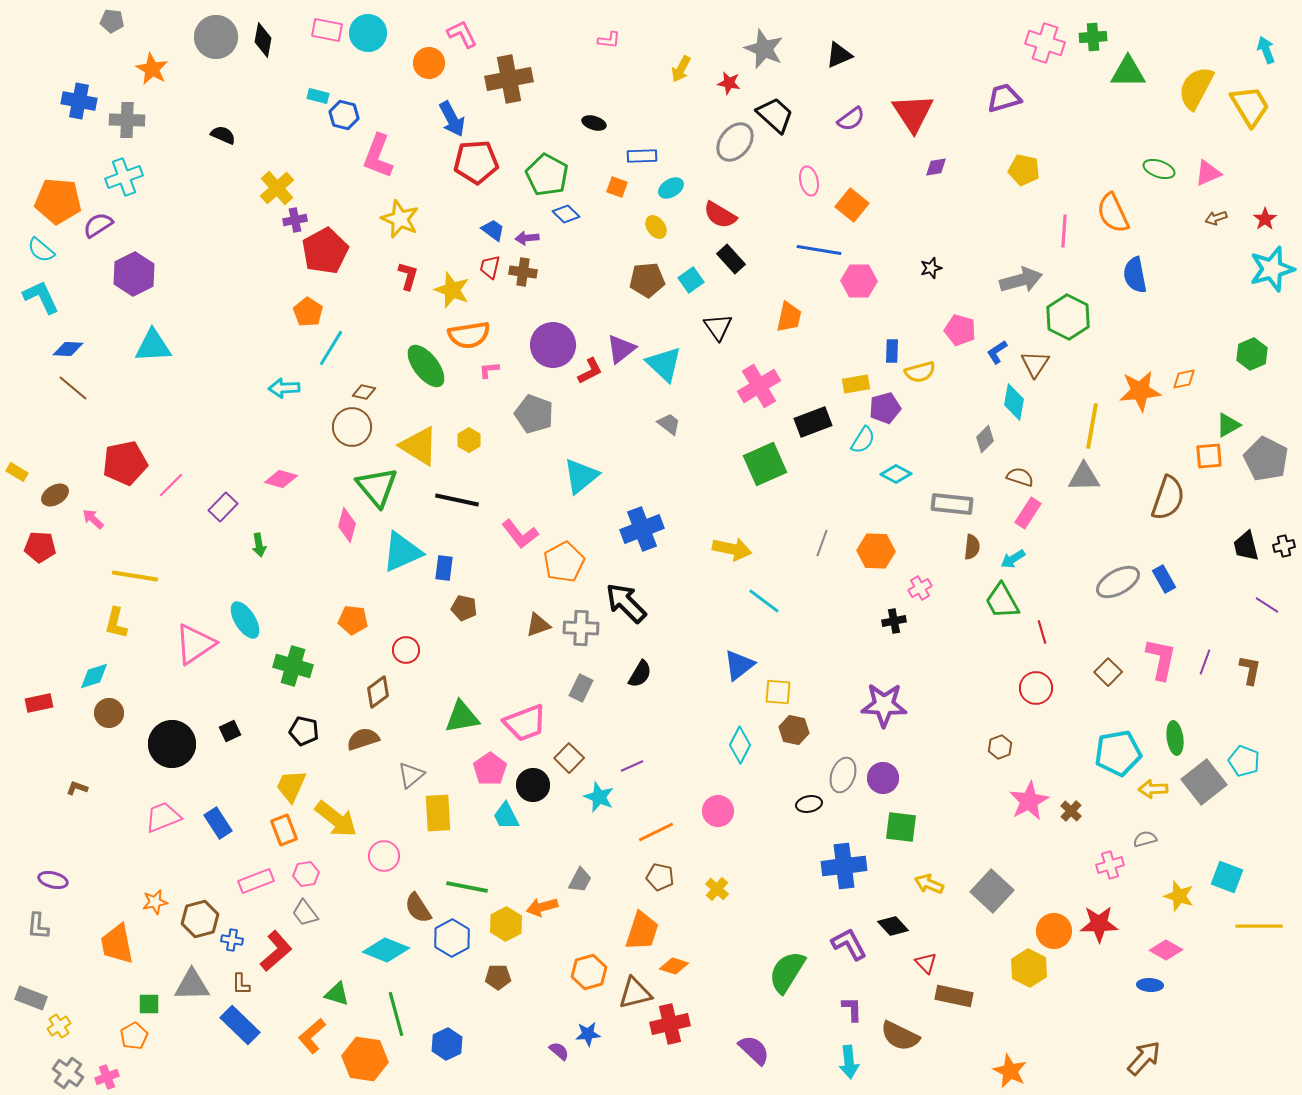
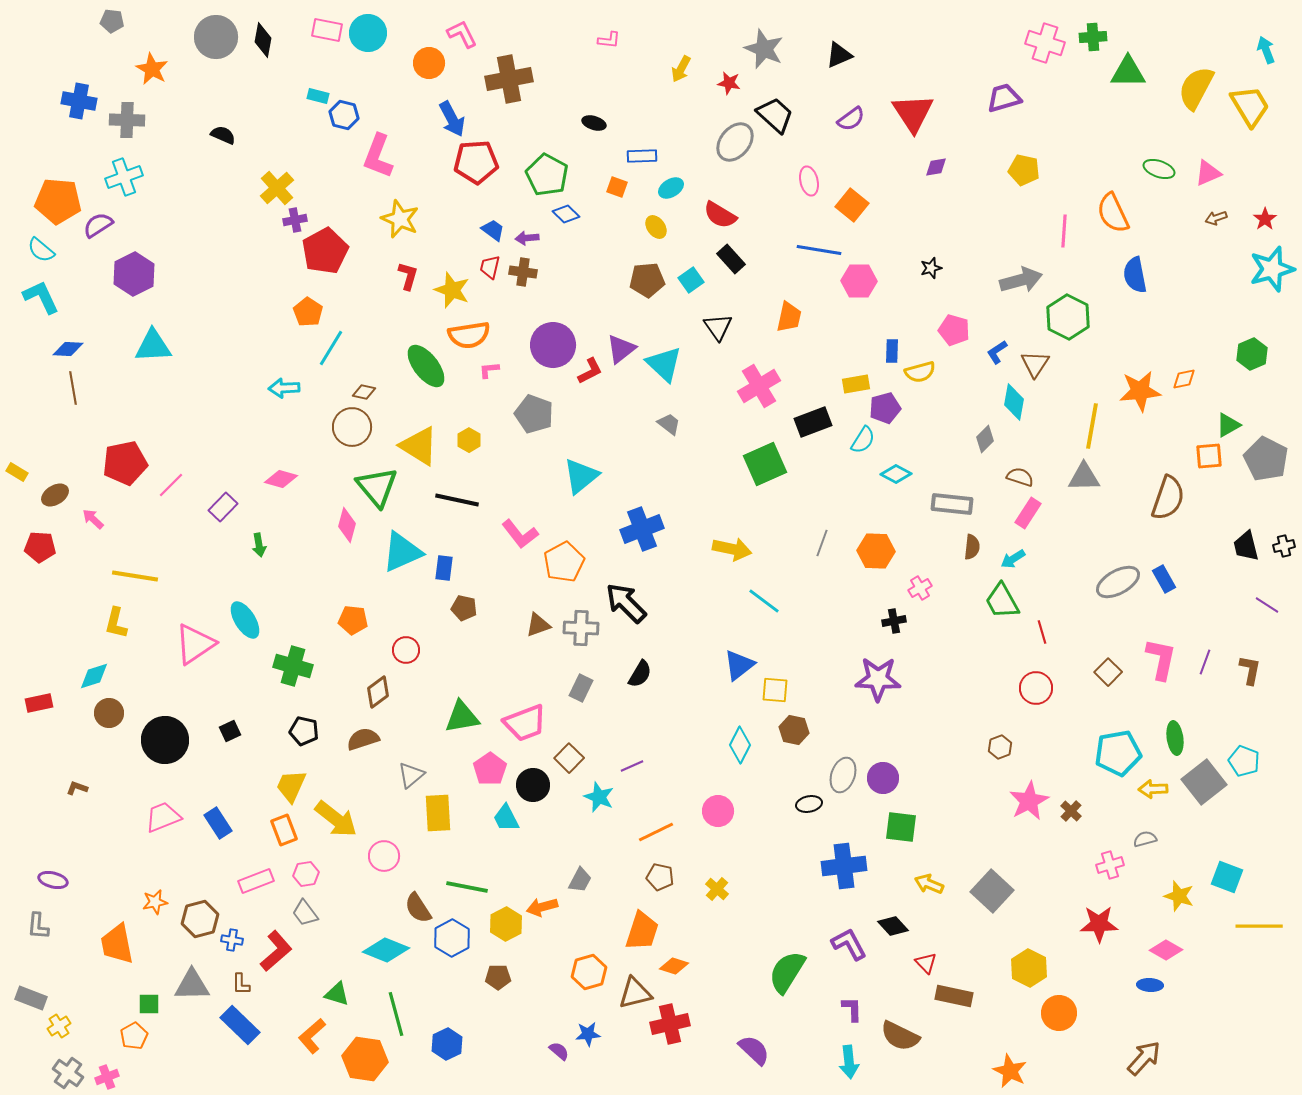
pink pentagon at (960, 330): moved 6 px left
brown line at (73, 388): rotated 40 degrees clockwise
yellow square at (778, 692): moved 3 px left, 2 px up
purple star at (884, 705): moved 6 px left, 26 px up
black circle at (172, 744): moved 7 px left, 4 px up
cyan trapezoid at (506, 816): moved 2 px down
orange circle at (1054, 931): moved 5 px right, 82 px down
